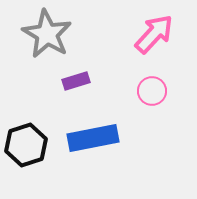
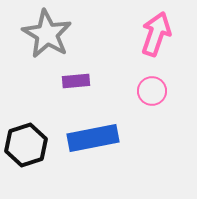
pink arrow: moved 2 px right; rotated 24 degrees counterclockwise
purple rectangle: rotated 12 degrees clockwise
